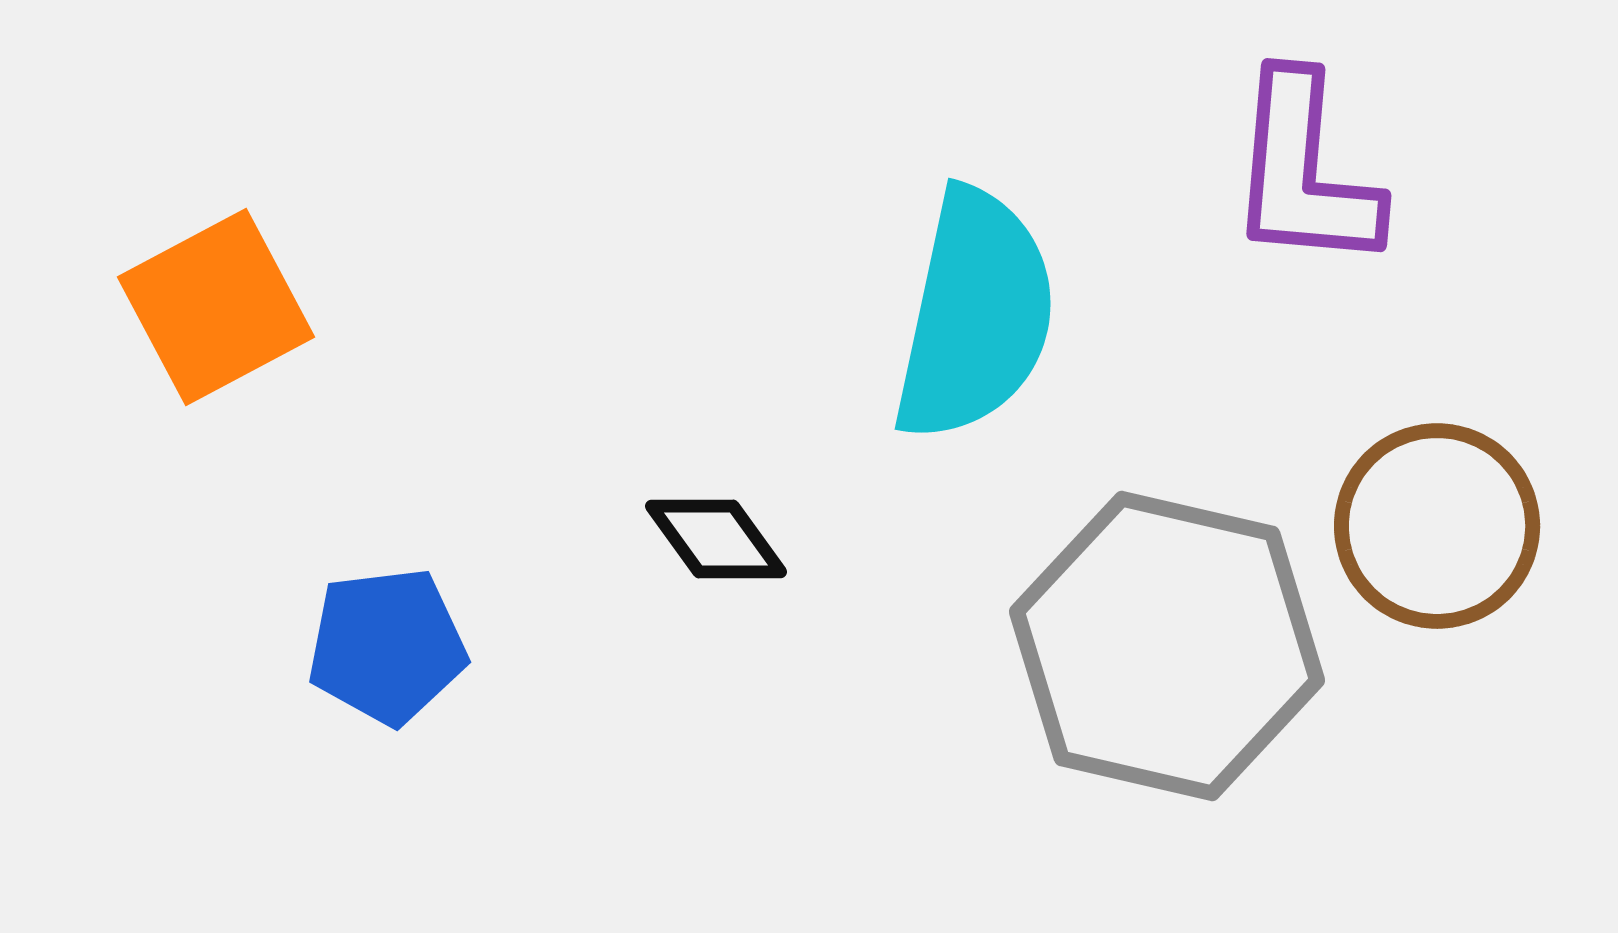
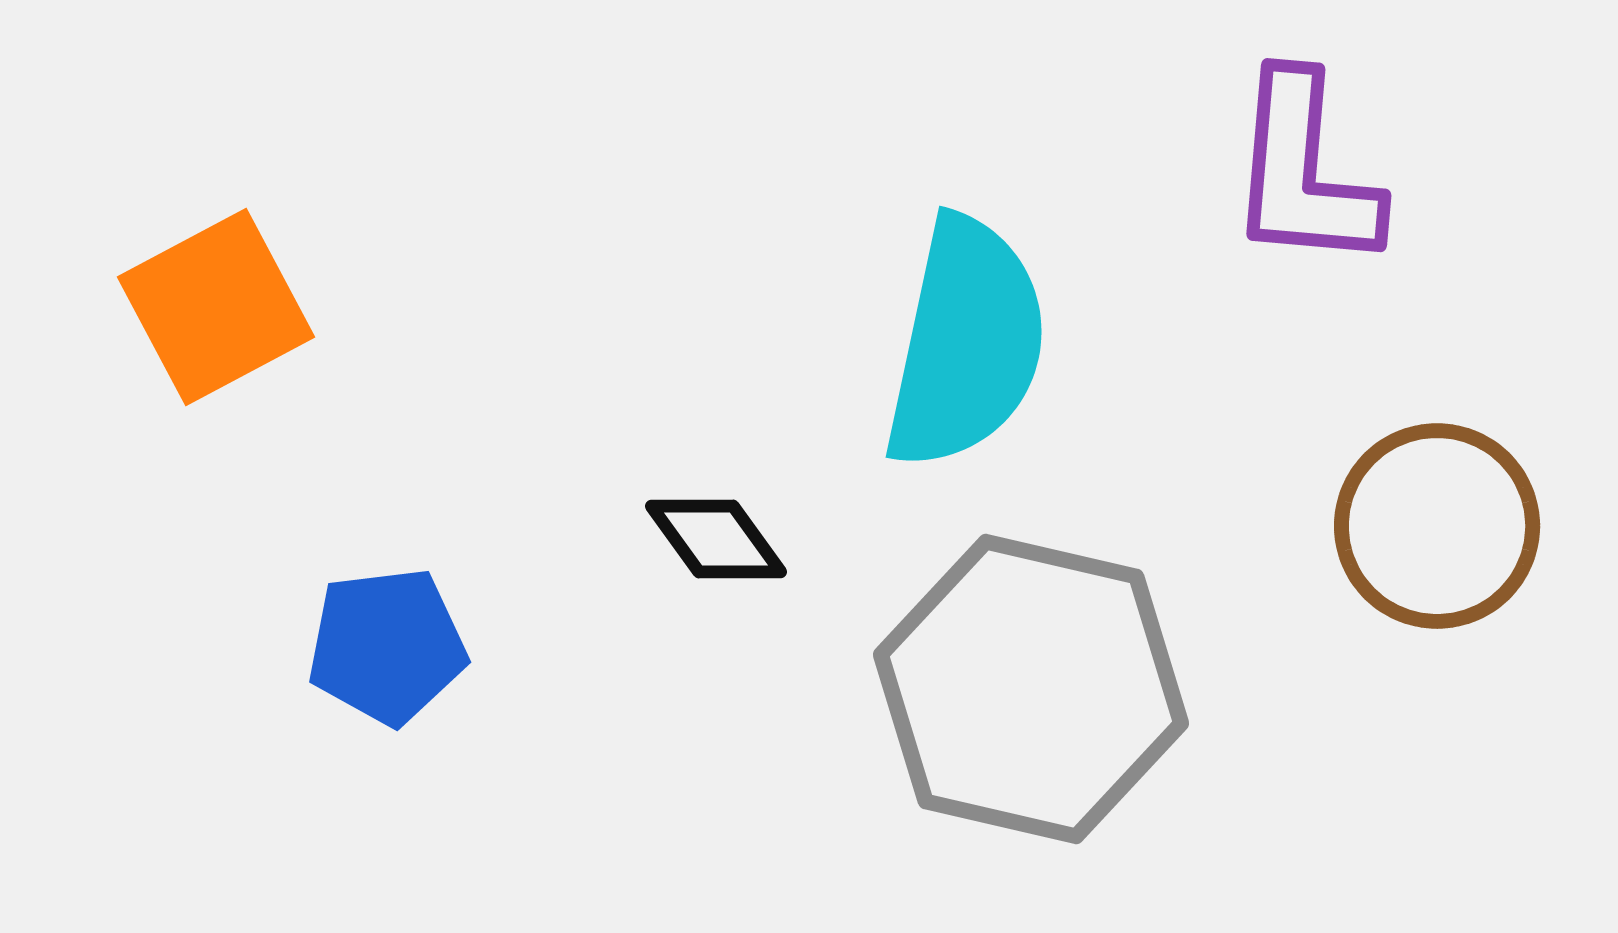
cyan semicircle: moved 9 px left, 28 px down
gray hexagon: moved 136 px left, 43 px down
